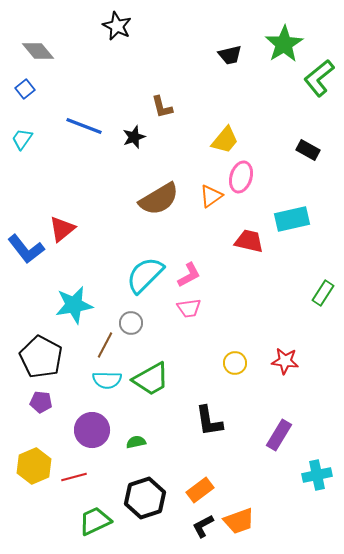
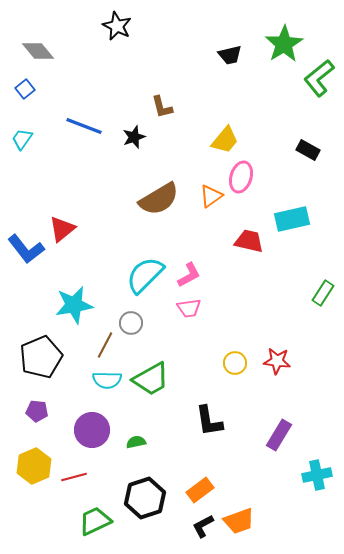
black pentagon at (41, 357): rotated 21 degrees clockwise
red star at (285, 361): moved 8 px left
purple pentagon at (41, 402): moved 4 px left, 9 px down
